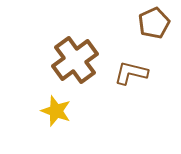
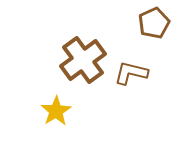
brown cross: moved 8 px right
yellow star: rotated 20 degrees clockwise
